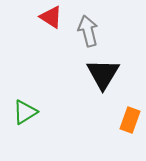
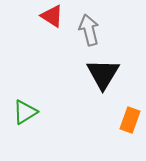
red triangle: moved 1 px right, 1 px up
gray arrow: moved 1 px right, 1 px up
